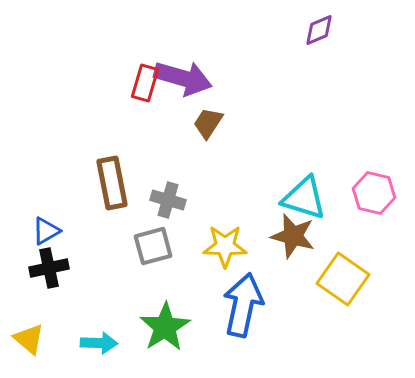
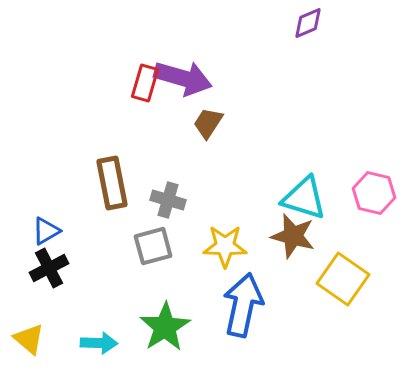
purple diamond: moved 11 px left, 7 px up
black cross: rotated 15 degrees counterclockwise
